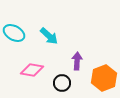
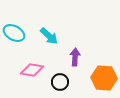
purple arrow: moved 2 px left, 4 px up
orange hexagon: rotated 25 degrees clockwise
black circle: moved 2 px left, 1 px up
